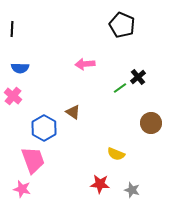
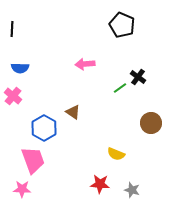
black cross: rotated 14 degrees counterclockwise
pink star: rotated 12 degrees counterclockwise
